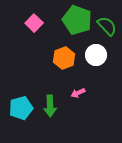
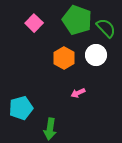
green semicircle: moved 1 px left, 2 px down
orange hexagon: rotated 10 degrees counterclockwise
green arrow: moved 23 px down; rotated 10 degrees clockwise
